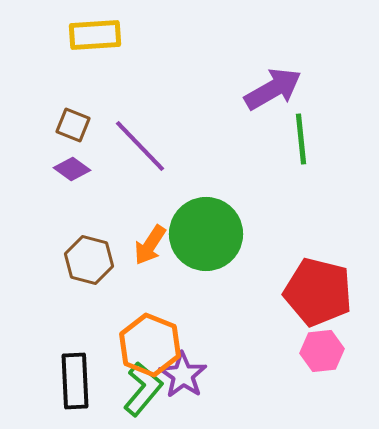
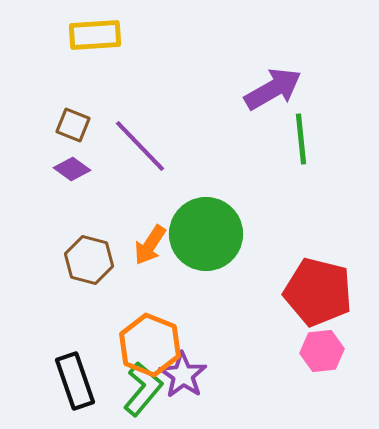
black rectangle: rotated 16 degrees counterclockwise
